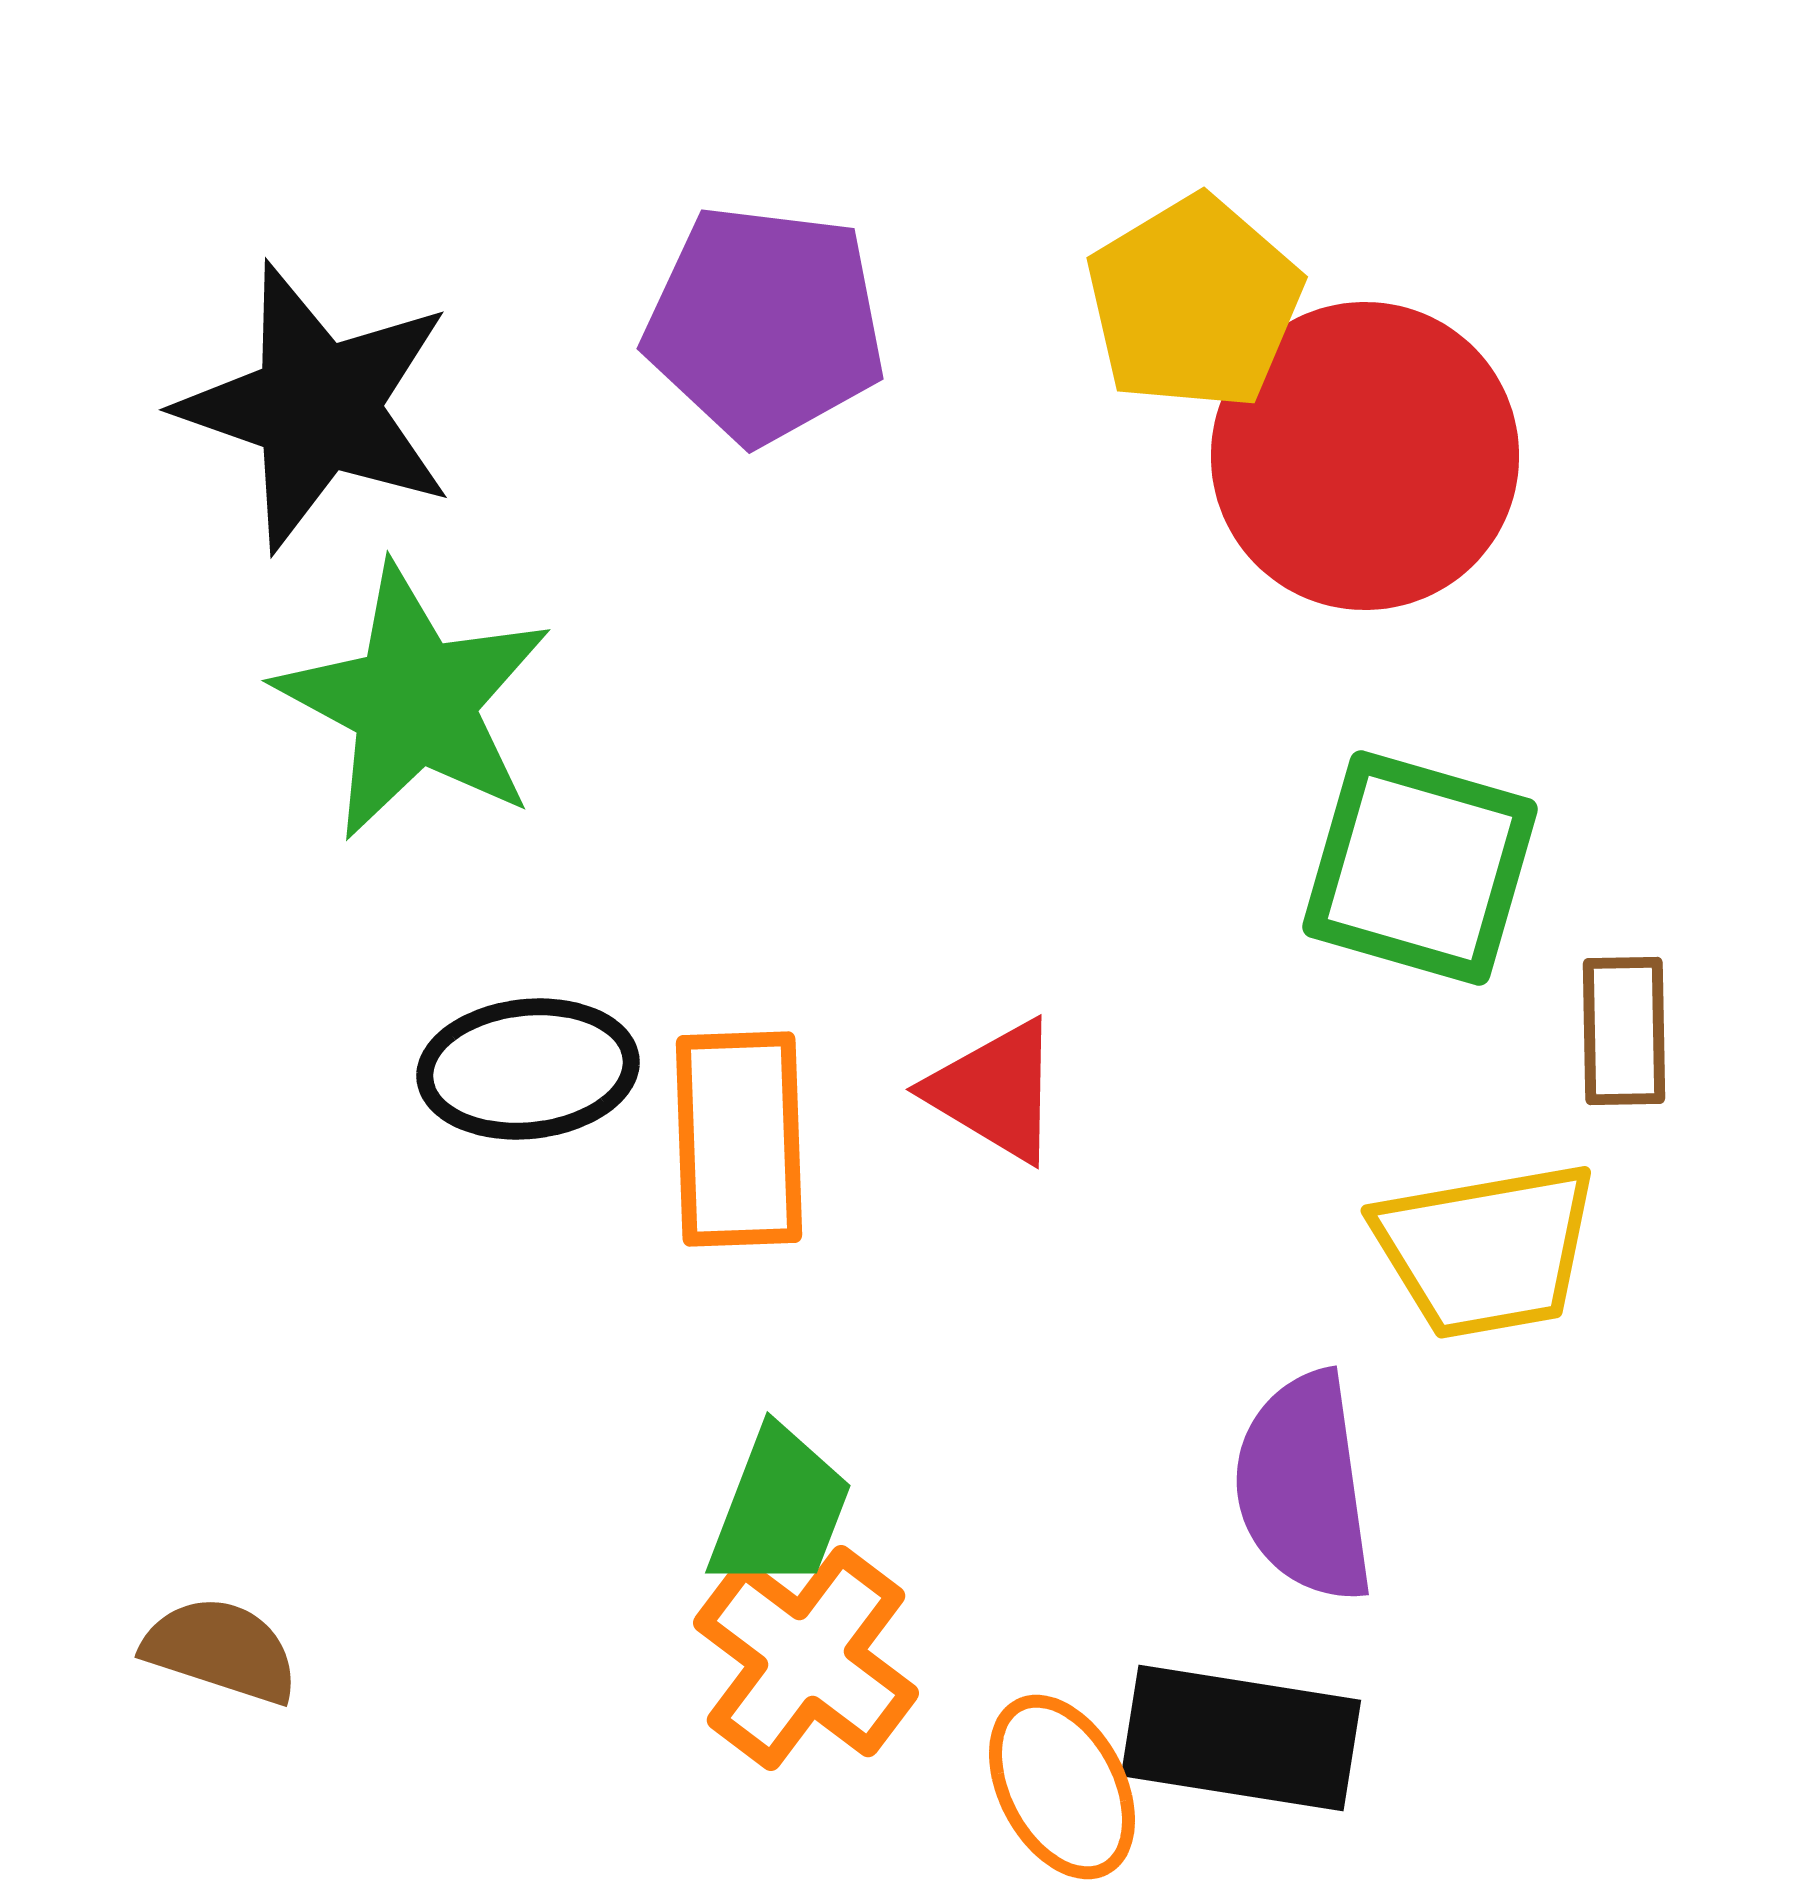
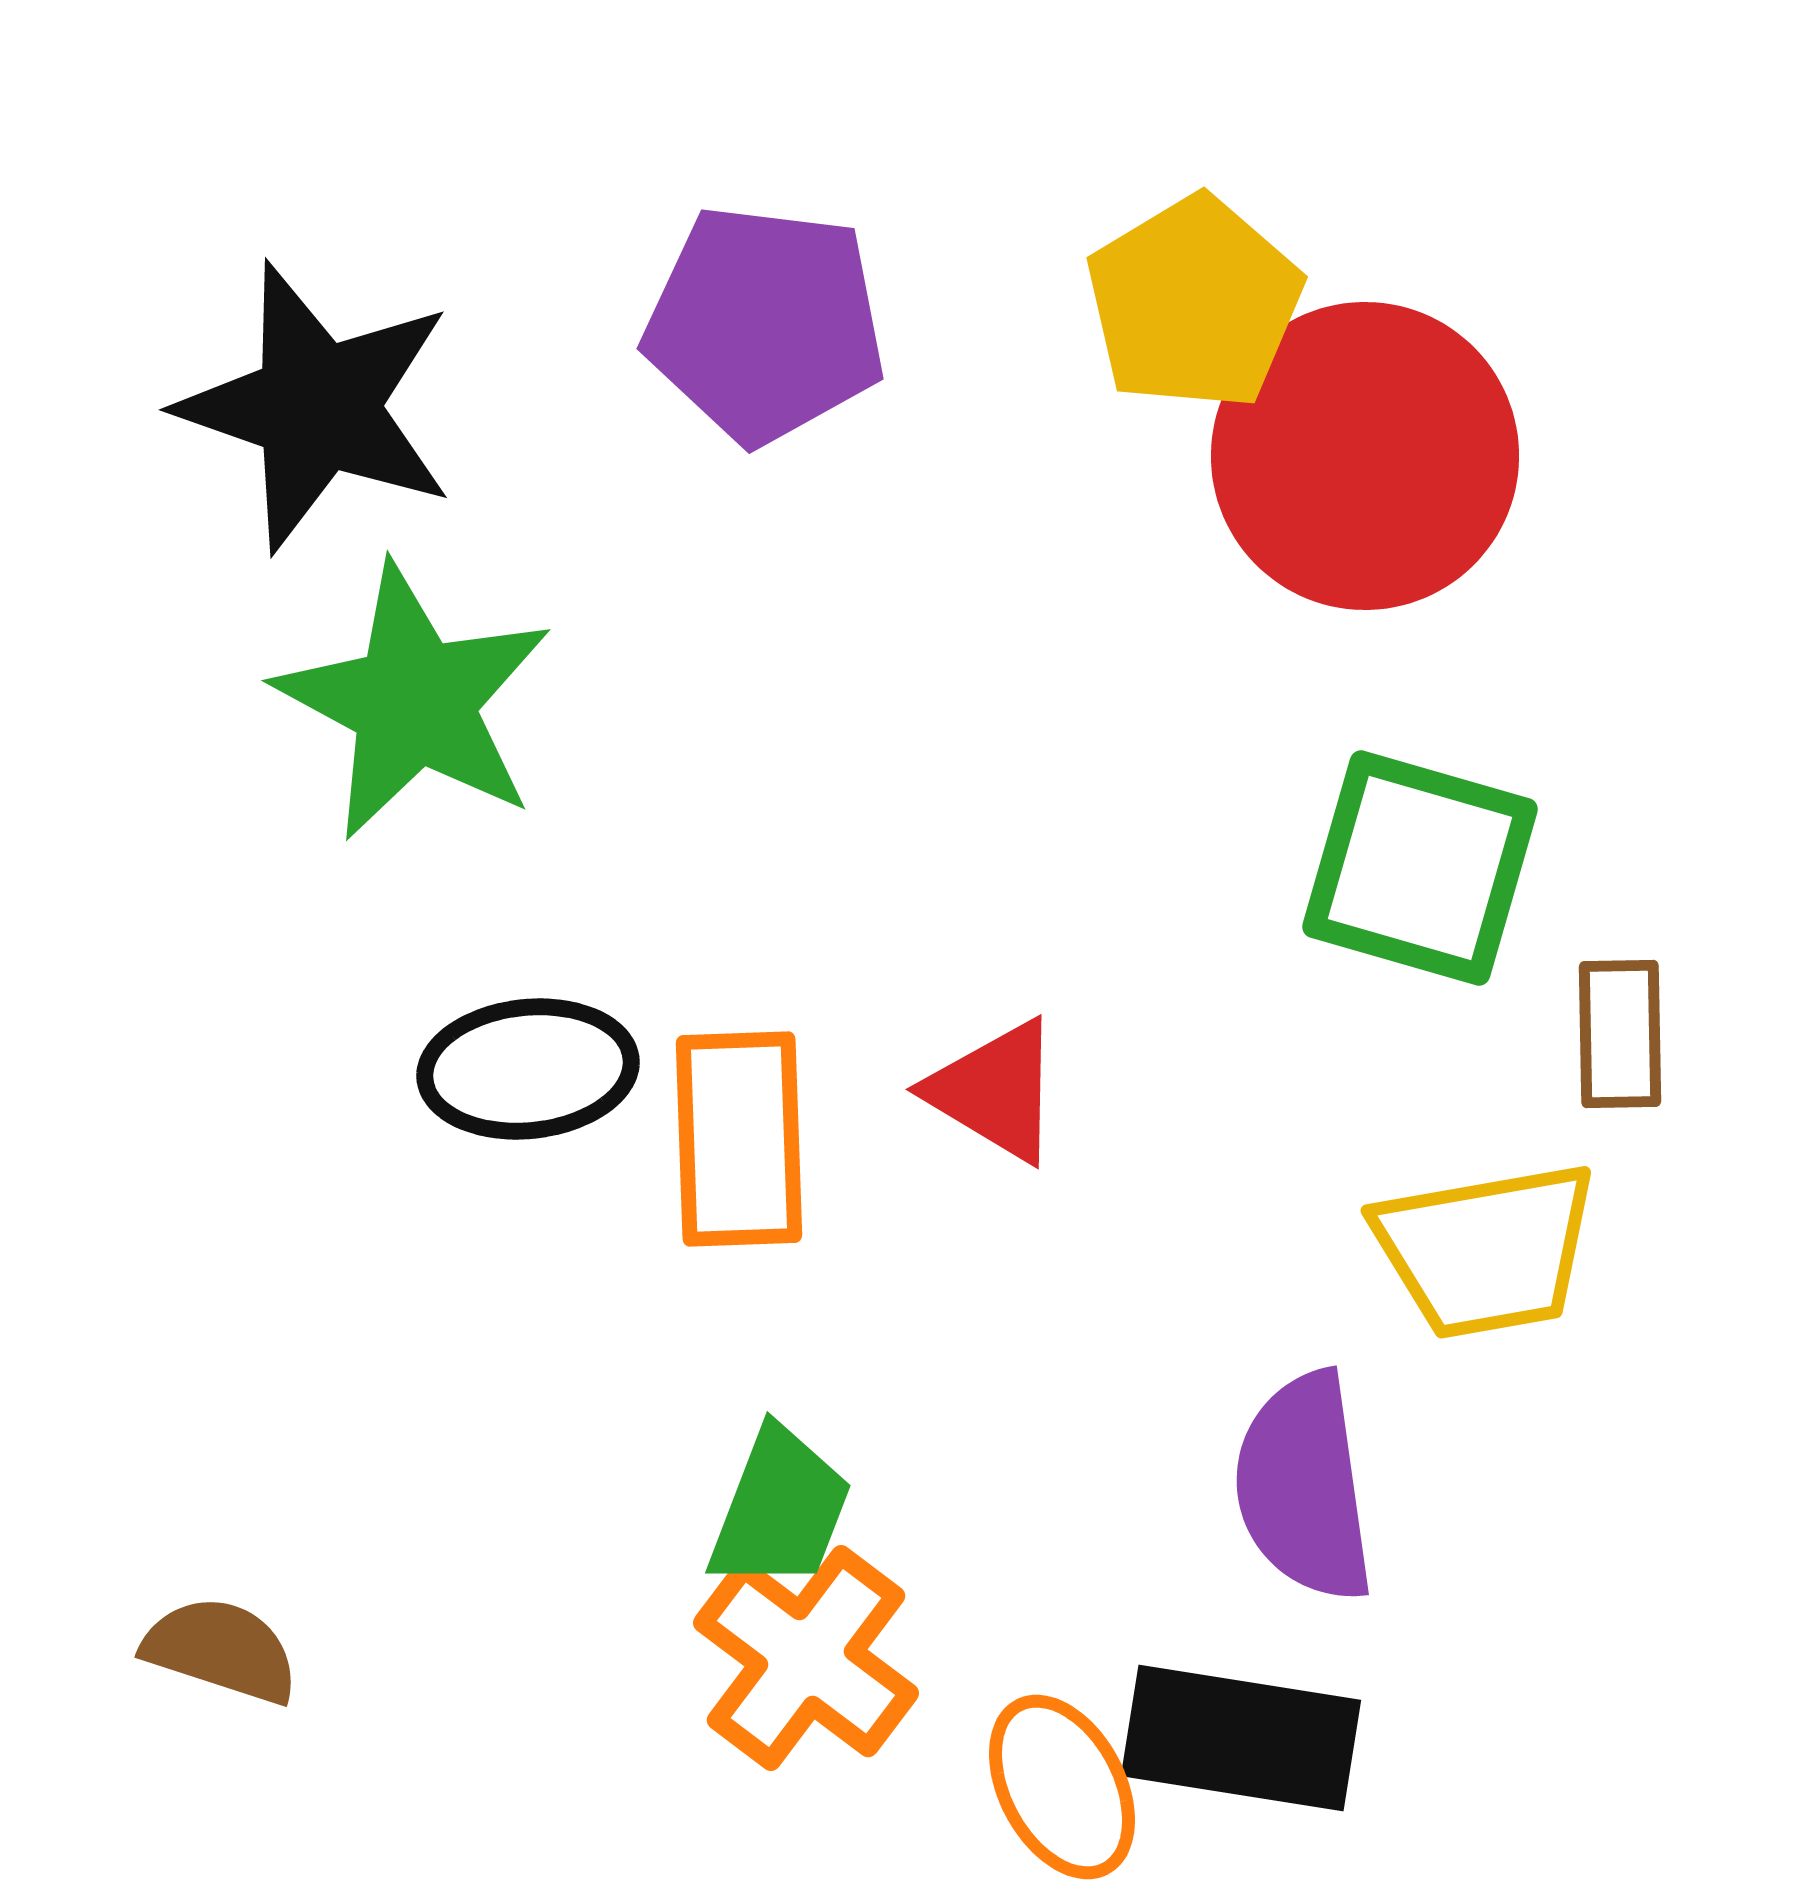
brown rectangle: moved 4 px left, 3 px down
